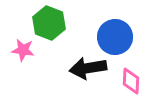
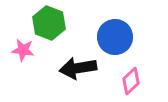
black arrow: moved 10 px left
pink diamond: rotated 44 degrees clockwise
